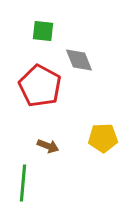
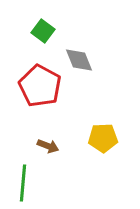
green square: rotated 30 degrees clockwise
